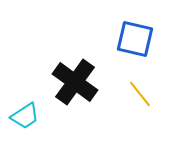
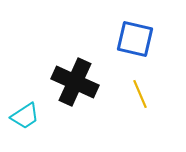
black cross: rotated 12 degrees counterclockwise
yellow line: rotated 16 degrees clockwise
